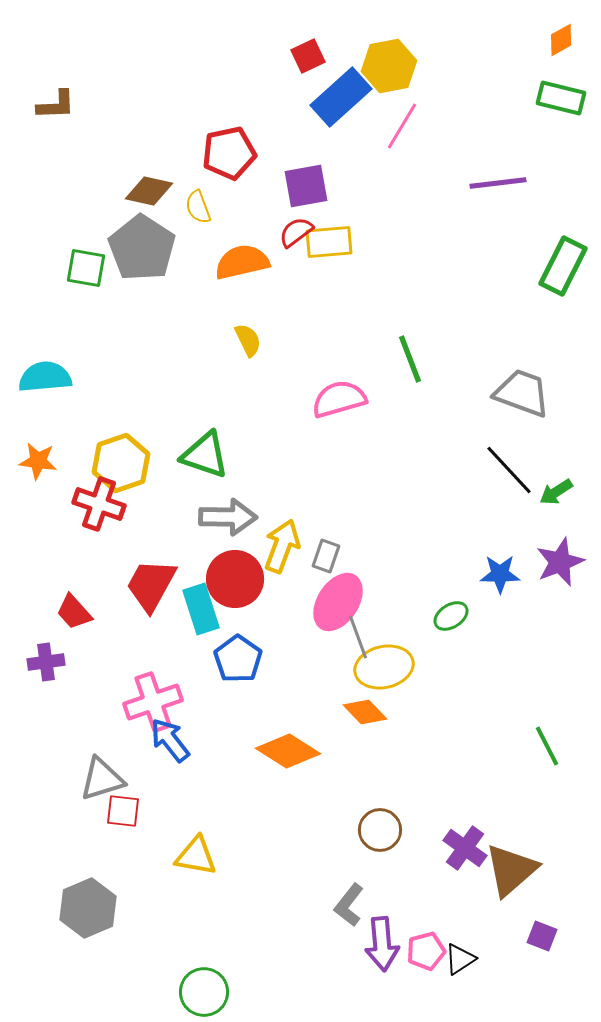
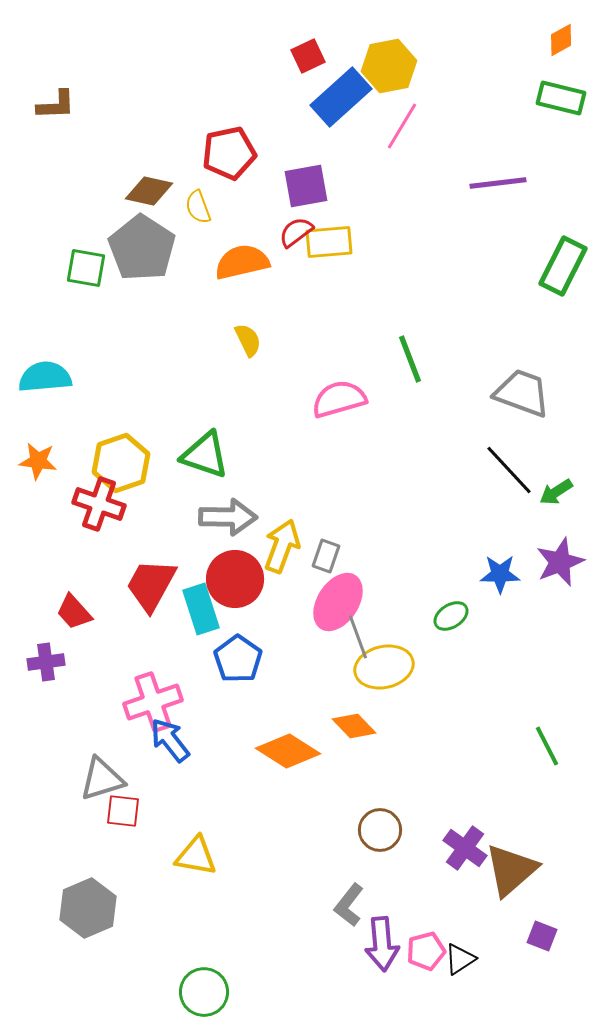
orange diamond at (365, 712): moved 11 px left, 14 px down
